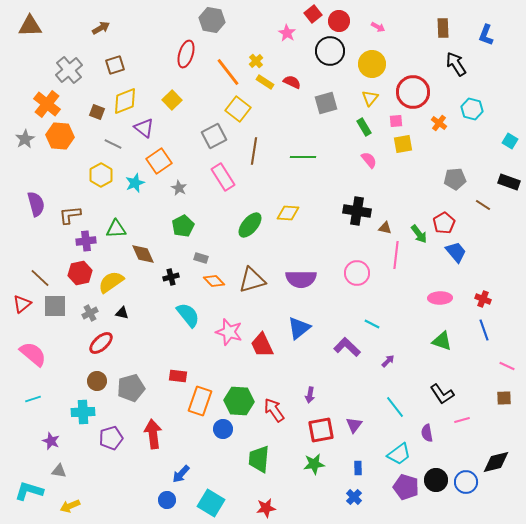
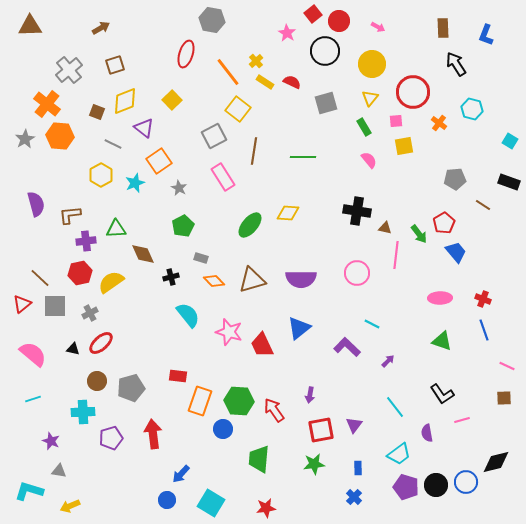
black circle at (330, 51): moved 5 px left
yellow square at (403, 144): moved 1 px right, 2 px down
black triangle at (122, 313): moved 49 px left, 36 px down
black circle at (436, 480): moved 5 px down
